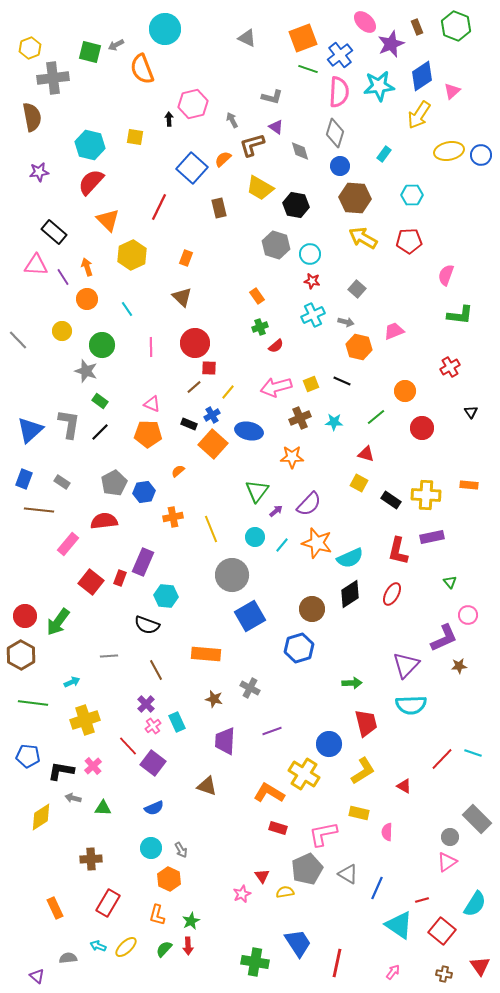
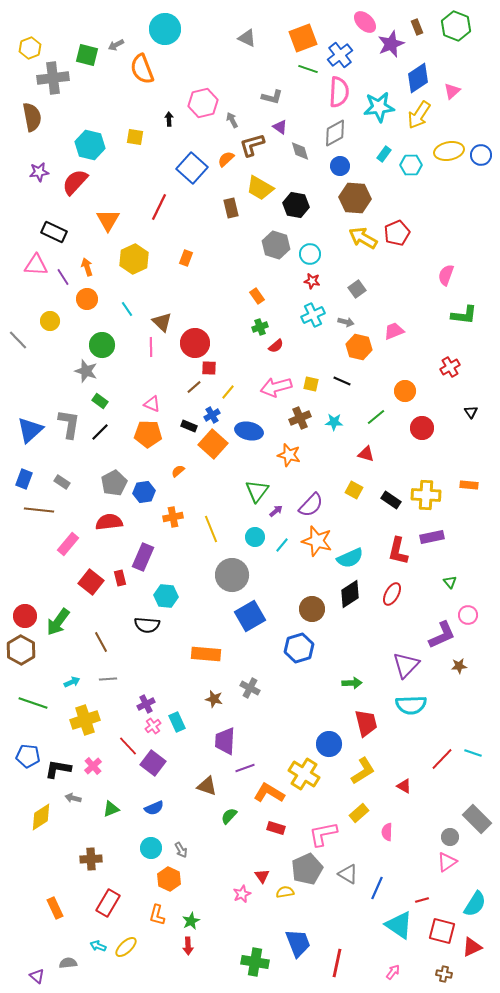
green square at (90, 52): moved 3 px left, 3 px down
blue diamond at (422, 76): moved 4 px left, 2 px down
cyan star at (379, 86): moved 21 px down
pink hexagon at (193, 104): moved 10 px right, 1 px up
purple triangle at (276, 127): moved 4 px right
gray diamond at (335, 133): rotated 44 degrees clockwise
orange semicircle at (223, 159): moved 3 px right
red semicircle at (91, 182): moved 16 px left
cyan hexagon at (412, 195): moved 1 px left, 30 px up
brown rectangle at (219, 208): moved 12 px right
orange triangle at (108, 220): rotated 15 degrees clockwise
black rectangle at (54, 232): rotated 15 degrees counterclockwise
red pentagon at (409, 241): moved 12 px left, 8 px up; rotated 20 degrees counterclockwise
yellow hexagon at (132, 255): moved 2 px right, 4 px down
gray square at (357, 289): rotated 12 degrees clockwise
brown triangle at (182, 297): moved 20 px left, 25 px down
green L-shape at (460, 315): moved 4 px right
yellow circle at (62, 331): moved 12 px left, 10 px up
yellow square at (311, 384): rotated 35 degrees clockwise
black rectangle at (189, 424): moved 2 px down
orange star at (292, 457): moved 3 px left, 2 px up; rotated 15 degrees clockwise
yellow square at (359, 483): moved 5 px left, 7 px down
purple semicircle at (309, 504): moved 2 px right, 1 px down
red semicircle at (104, 521): moved 5 px right, 1 px down
orange star at (317, 543): moved 2 px up
purple rectangle at (143, 562): moved 5 px up
red rectangle at (120, 578): rotated 35 degrees counterclockwise
black semicircle at (147, 625): rotated 15 degrees counterclockwise
purple L-shape at (444, 638): moved 2 px left, 3 px up
brown hexagon at (21, 655): moved 5 px up
gray line at (109, 656): moved 1 px left, 23 px down
brown line at (156, 670): moved 55 px left, 28 px up
green line at (33, 703): rotated 12 degrees clockwise
purple cross at (146, 704): rotated 18 degrees clockwise
purple line at (272, 731): moved 27 px left, 37 px down
black L-shape at (61, 771): moved 3 px left, 2 px up
green triangle at (103, 808): moved 8 px right, 1 px down; rotated 24 degrees counterclockwise
yellow rectangle at (359, 813): rotated 54 degrees counterclockwise
red rectangle at (278, 828): moved 2 px left
red square at (442, 931): rotated 24 degrees counterclockwise
blue trapezoid at (298, 943): rotated 12 degrees clockwise
green semicircle at (164, 949): moved 65 px right, 133 px up
gray semicircle at (68, 958): moved 5 px down
red triangle at (480, 966): moved 8 px left, 19 px up; rotated 40 degrees clockwise
